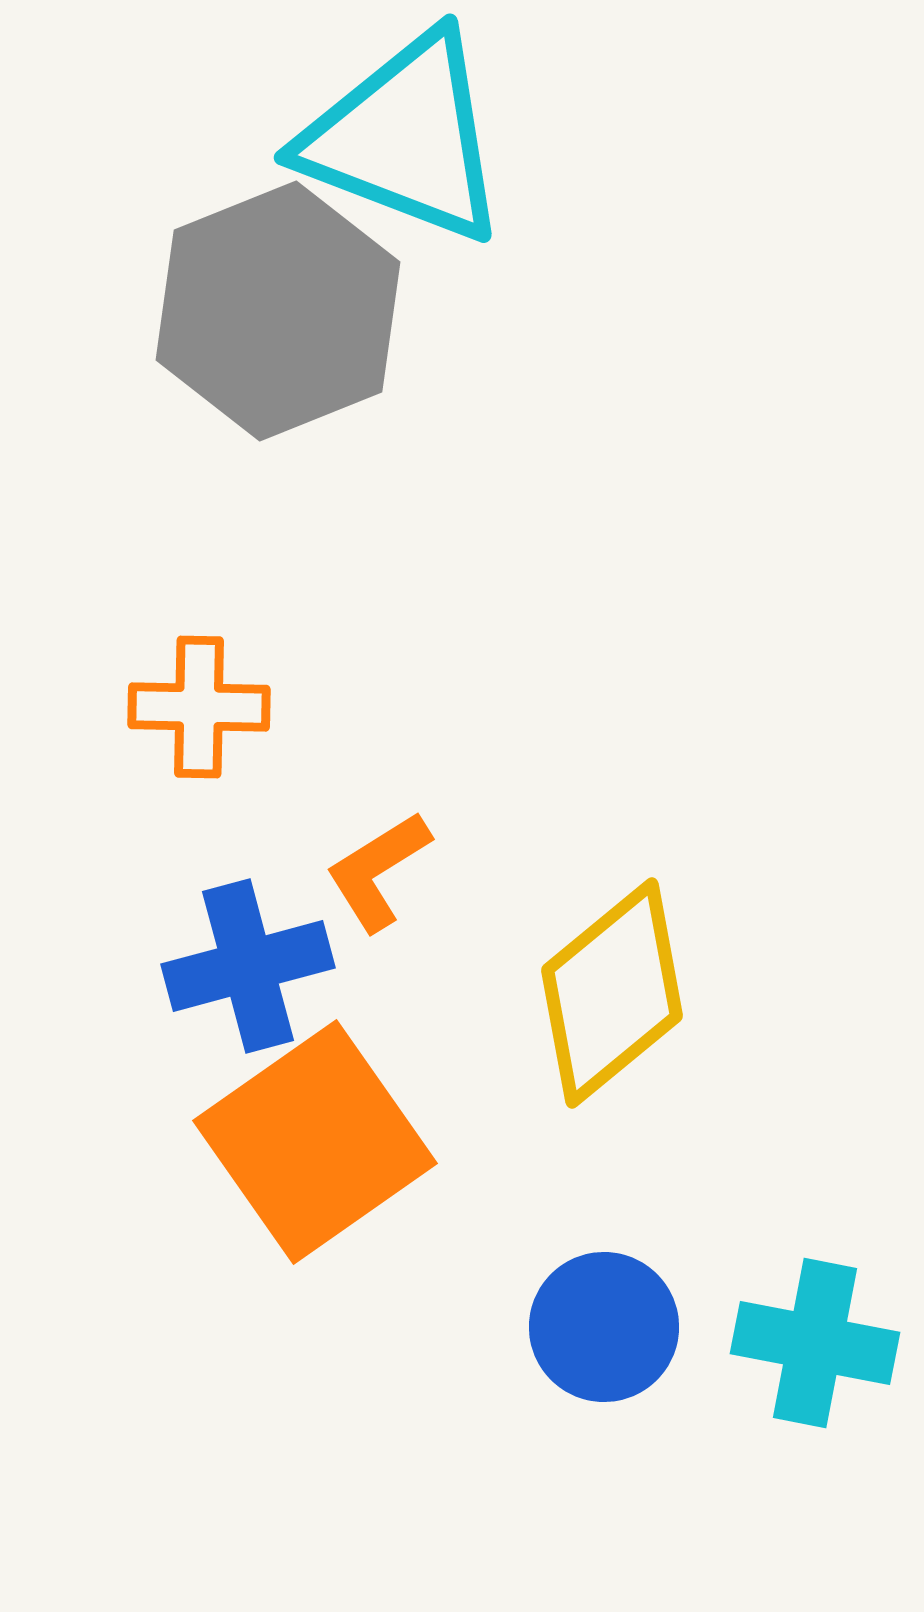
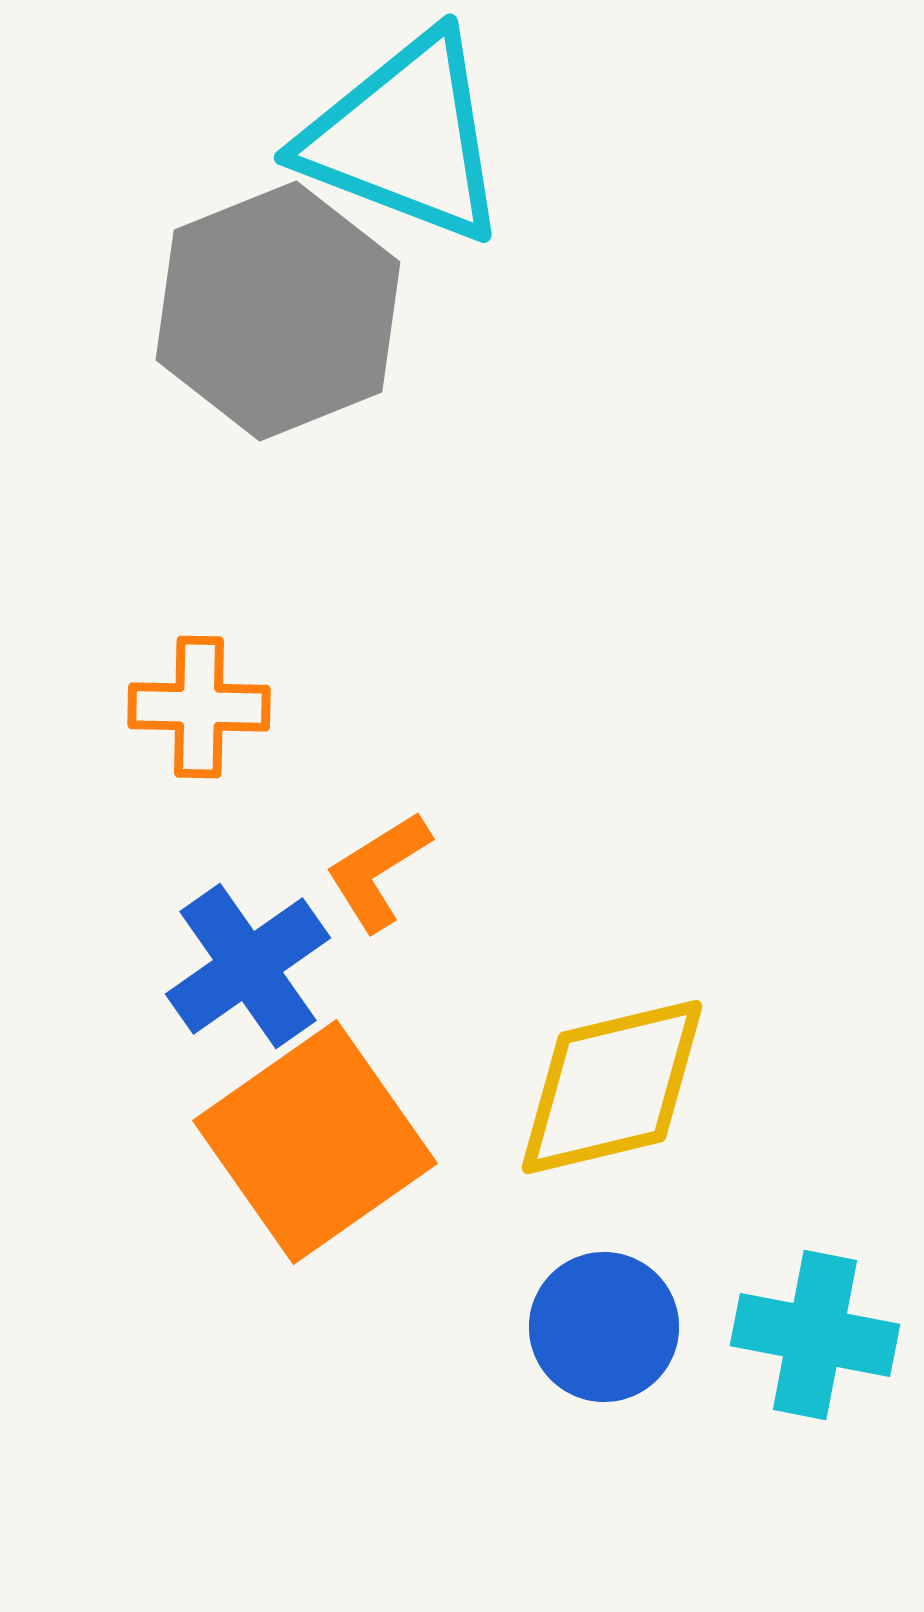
blue cross: rotated 20 degrees counterclockwise
yellow diamond: moved 94 px down; rotated 26 degrees clockwise
cyan cross: moved 8 px up
